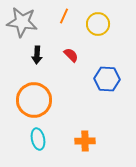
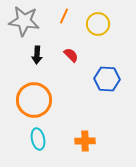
gray star: moved 2 px right, 1 px up
